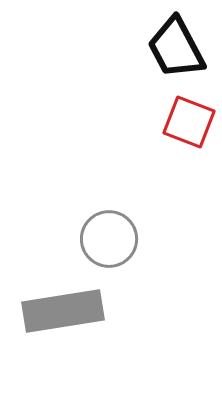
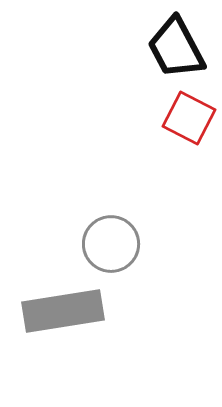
red square: moved 4 px up; rotated 6 degrees clockwise
gray circle: moved 2 px right, 5 px down
